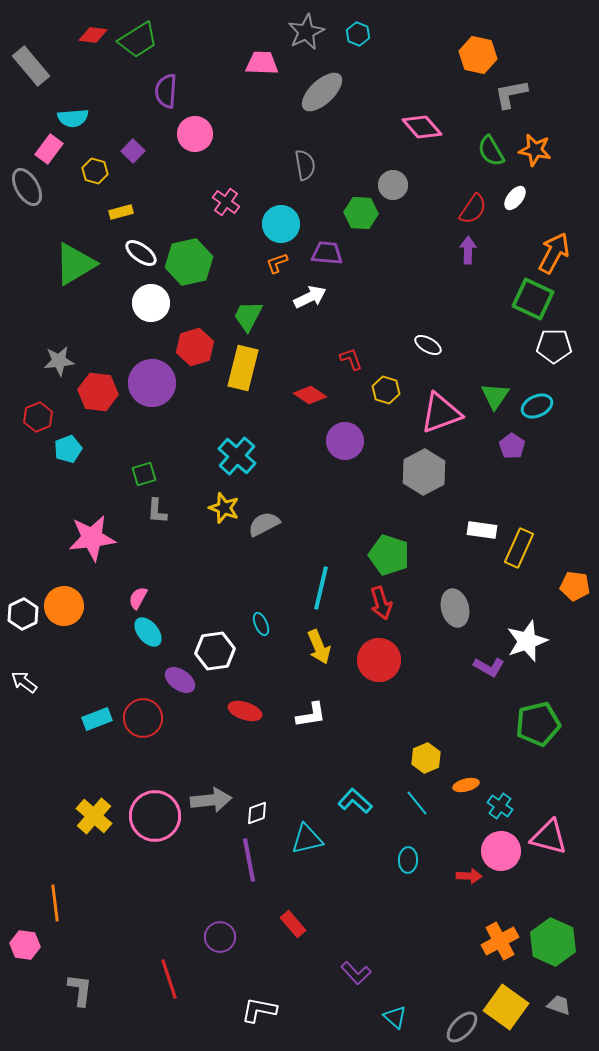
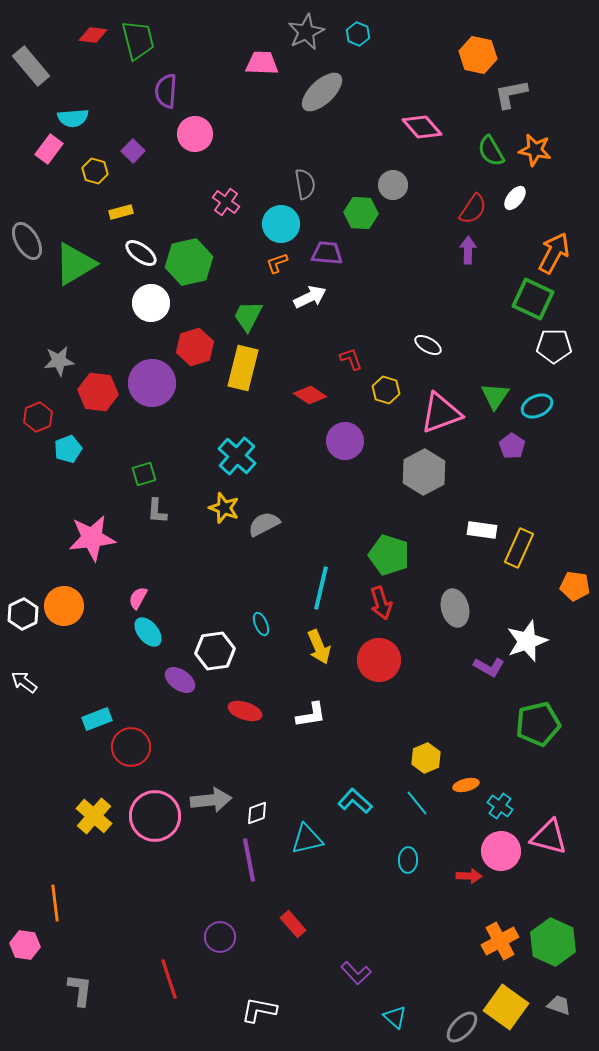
green trapezoid at (138, 40): rotated 72 degrees counterclockwise
gray semicircle at (305, 165): moved 19 px down
gray ellipse at (27, 187): moved 54 px down
red circle at (143, 718): moved 12 px left, 29 px down
